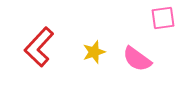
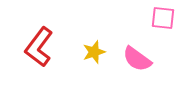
pink square: rotated 15 degrees clockwise
red L-shape: rotated 6 degrees counterclockwise
